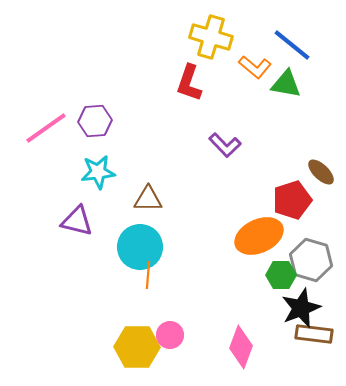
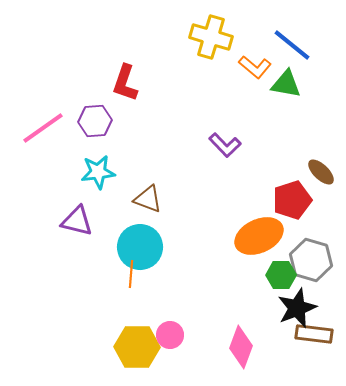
red L-shape: moved 64 px left
pink line: moved 3 px left
brown triangle: rotated 20 degrees clockwise
orange line: moved 17 px left, 1 px up
black star: moved 4 px left
